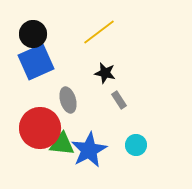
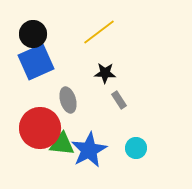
black star: rotated 10 degrees counterclockwise
cyan circle: moved 3 px down
